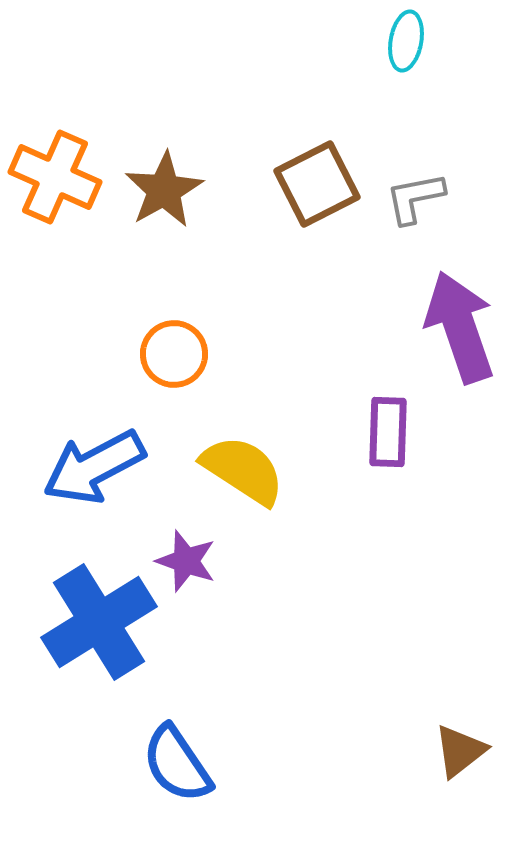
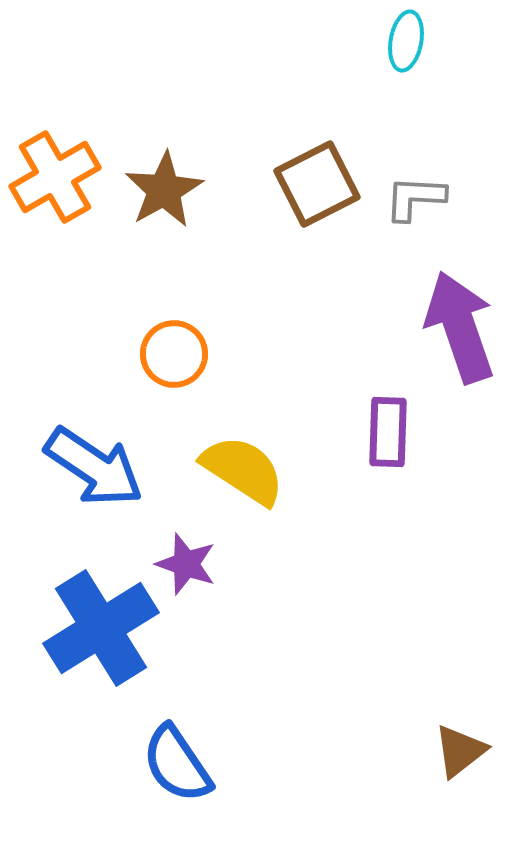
orange cross: rotated 36 degrees clockwise
gray L-shape: rotated 14 degrees clockwise
blue arrow: rotated 118 degrees counterclockwise
purple star: moved 3 px down
blue cross: moved 2 px right, 6 px down
